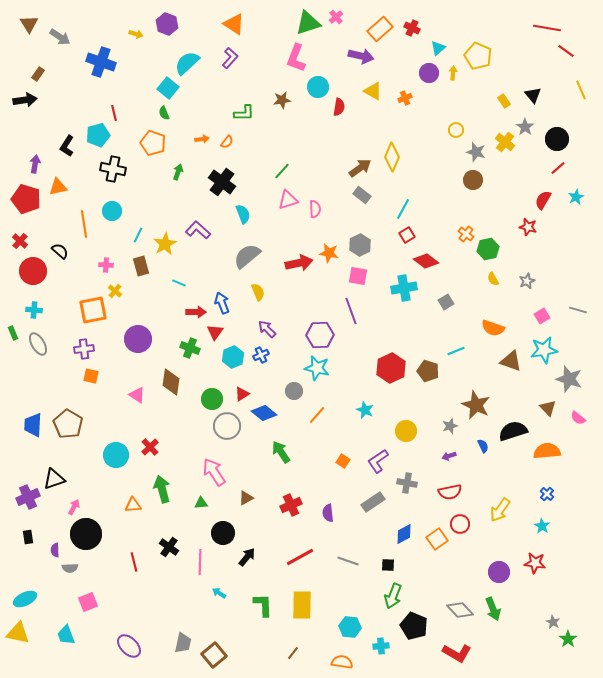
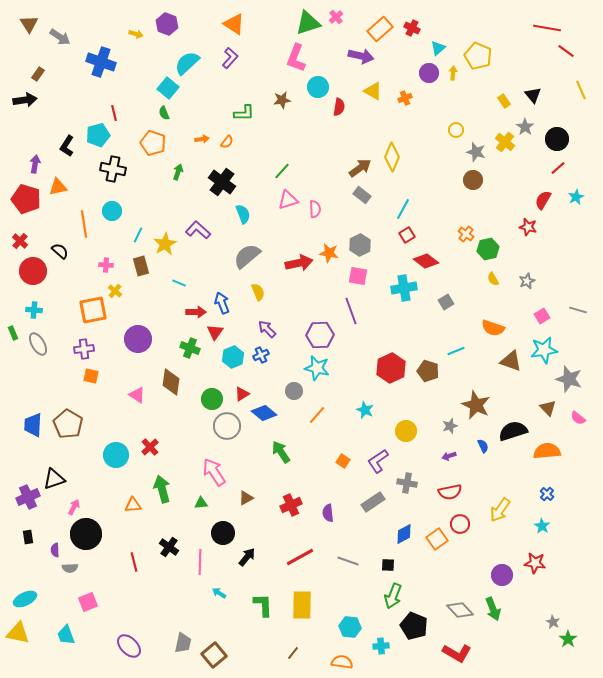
purple circle at (499, 572): moved 3 px right, 3 px down
